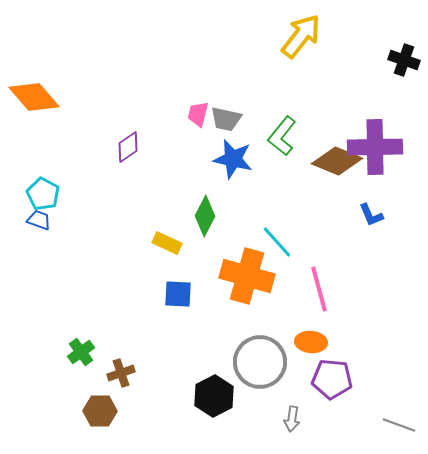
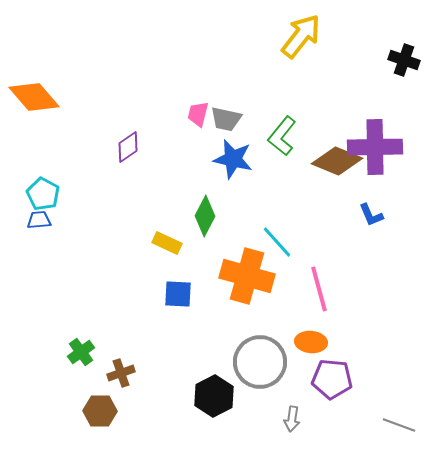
blue trapezoid: rotated 25 degrees counterclockwise
